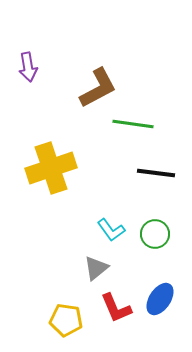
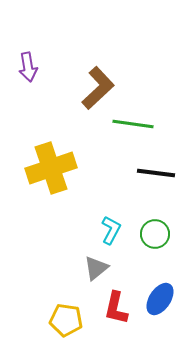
brown L-shape: rotated 15 degrees counterclockwise
cyan L-shape: rotated 116 degrees counterclockwise
red L-shape: rotated 36 degrees clockwise
